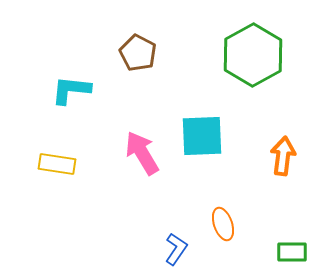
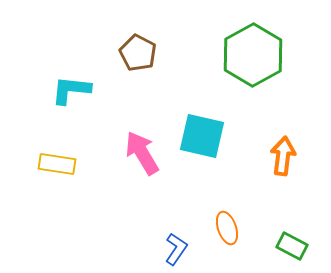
cyan square: rotated 15 degrees clockwise
orange ellipse: moved 4 px right, 4 px down
green rectangle: moved 6 px up; rotated 28 degrees clockwise
